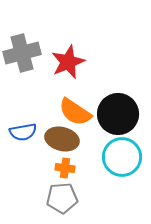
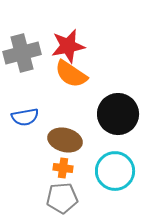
red star: moved 16 px up; rotated 12 degrees clockwise
orange semicircle: moved 4 px left, 38 px up
blue semicircle: moved 2 px right, 15 px up
brown ellipse: moved 3 px right, 1 px down
cyan circle: moved 7 px left, 14 px down
orange cross: moved 2 px left
